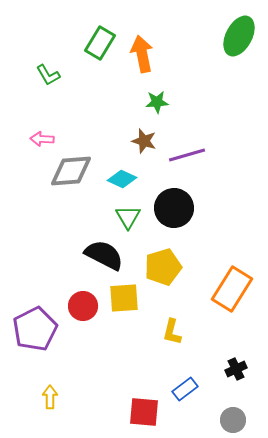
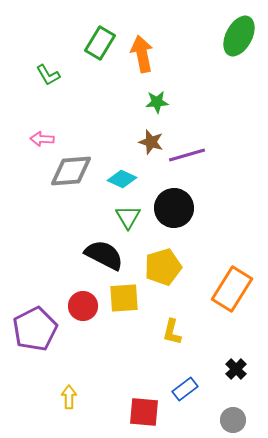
brown star: moved 7 px right, 1 px down
black cross: rotated 20 degrees counterclockwise
yellow arrow: moved 19 px right
